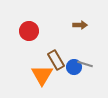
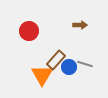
brown rectangle: rotated 72 degrees clockwise
blue circle: moved 5 px left
